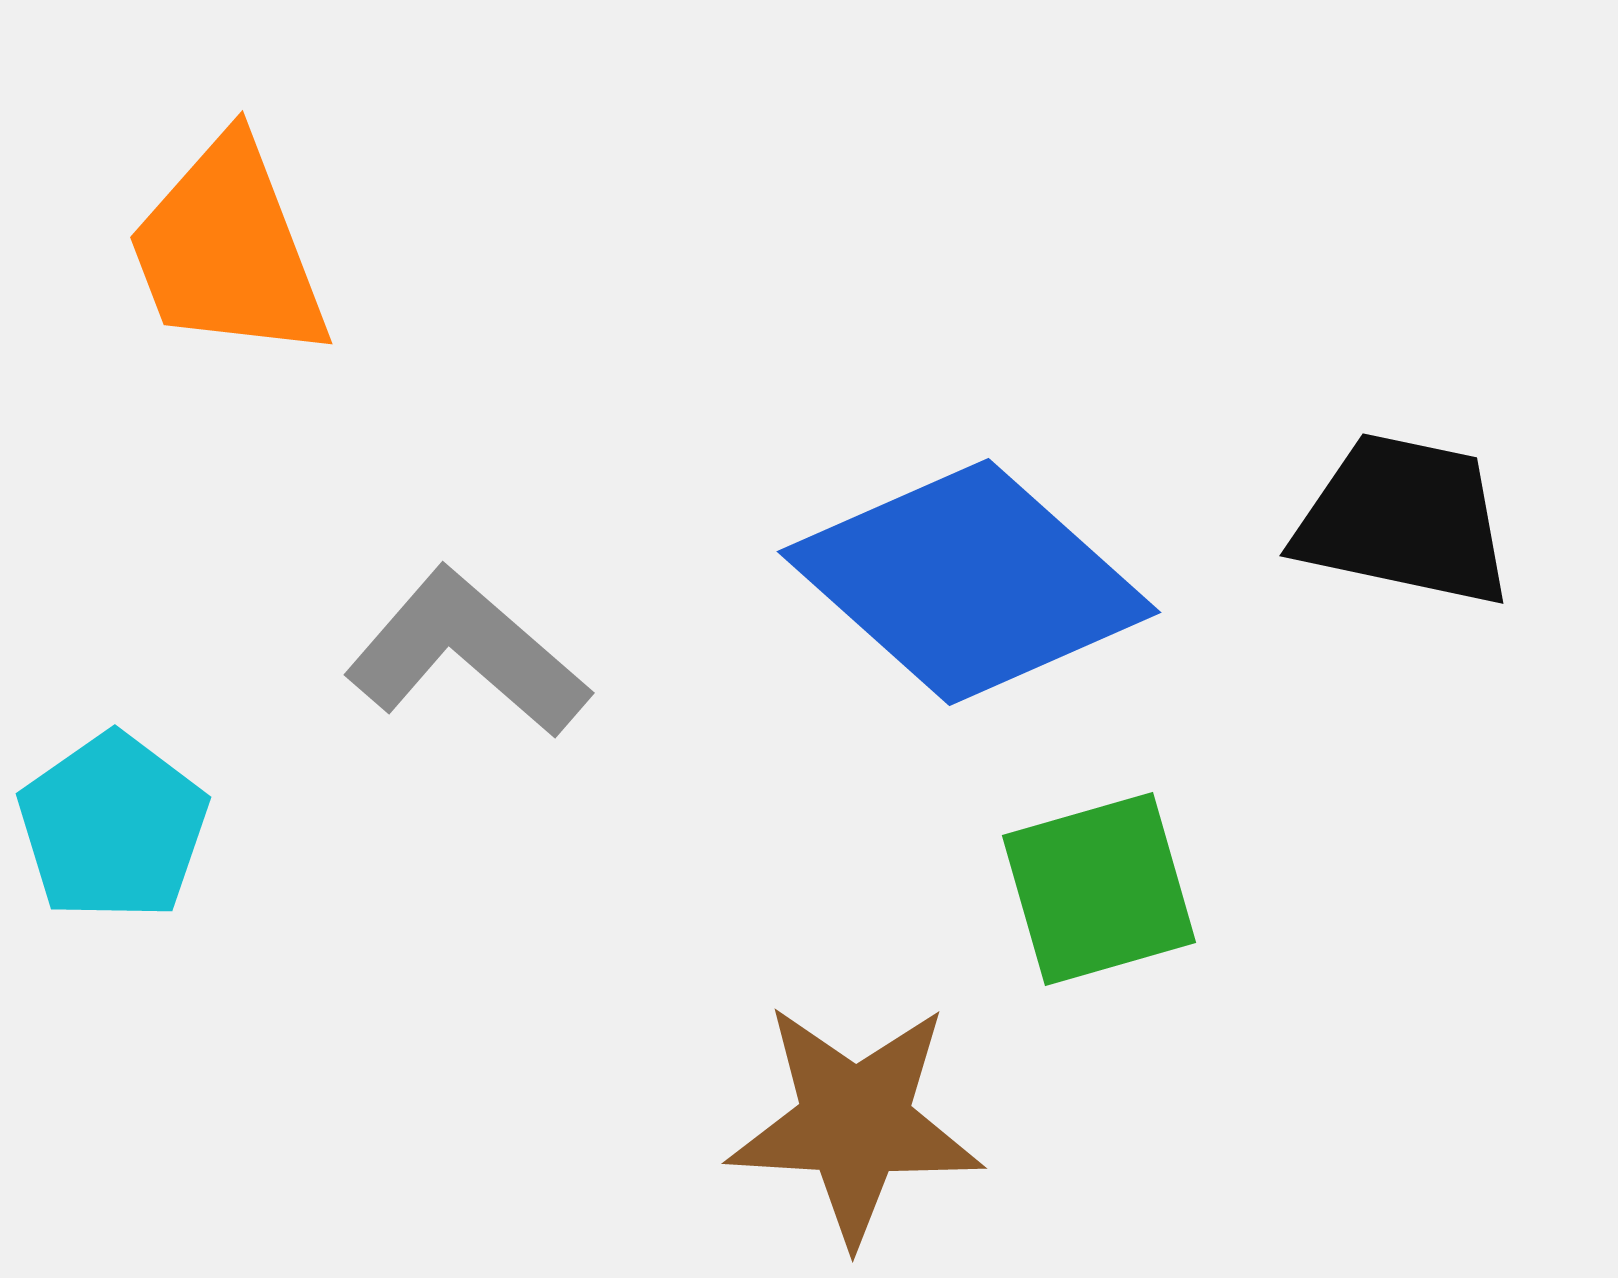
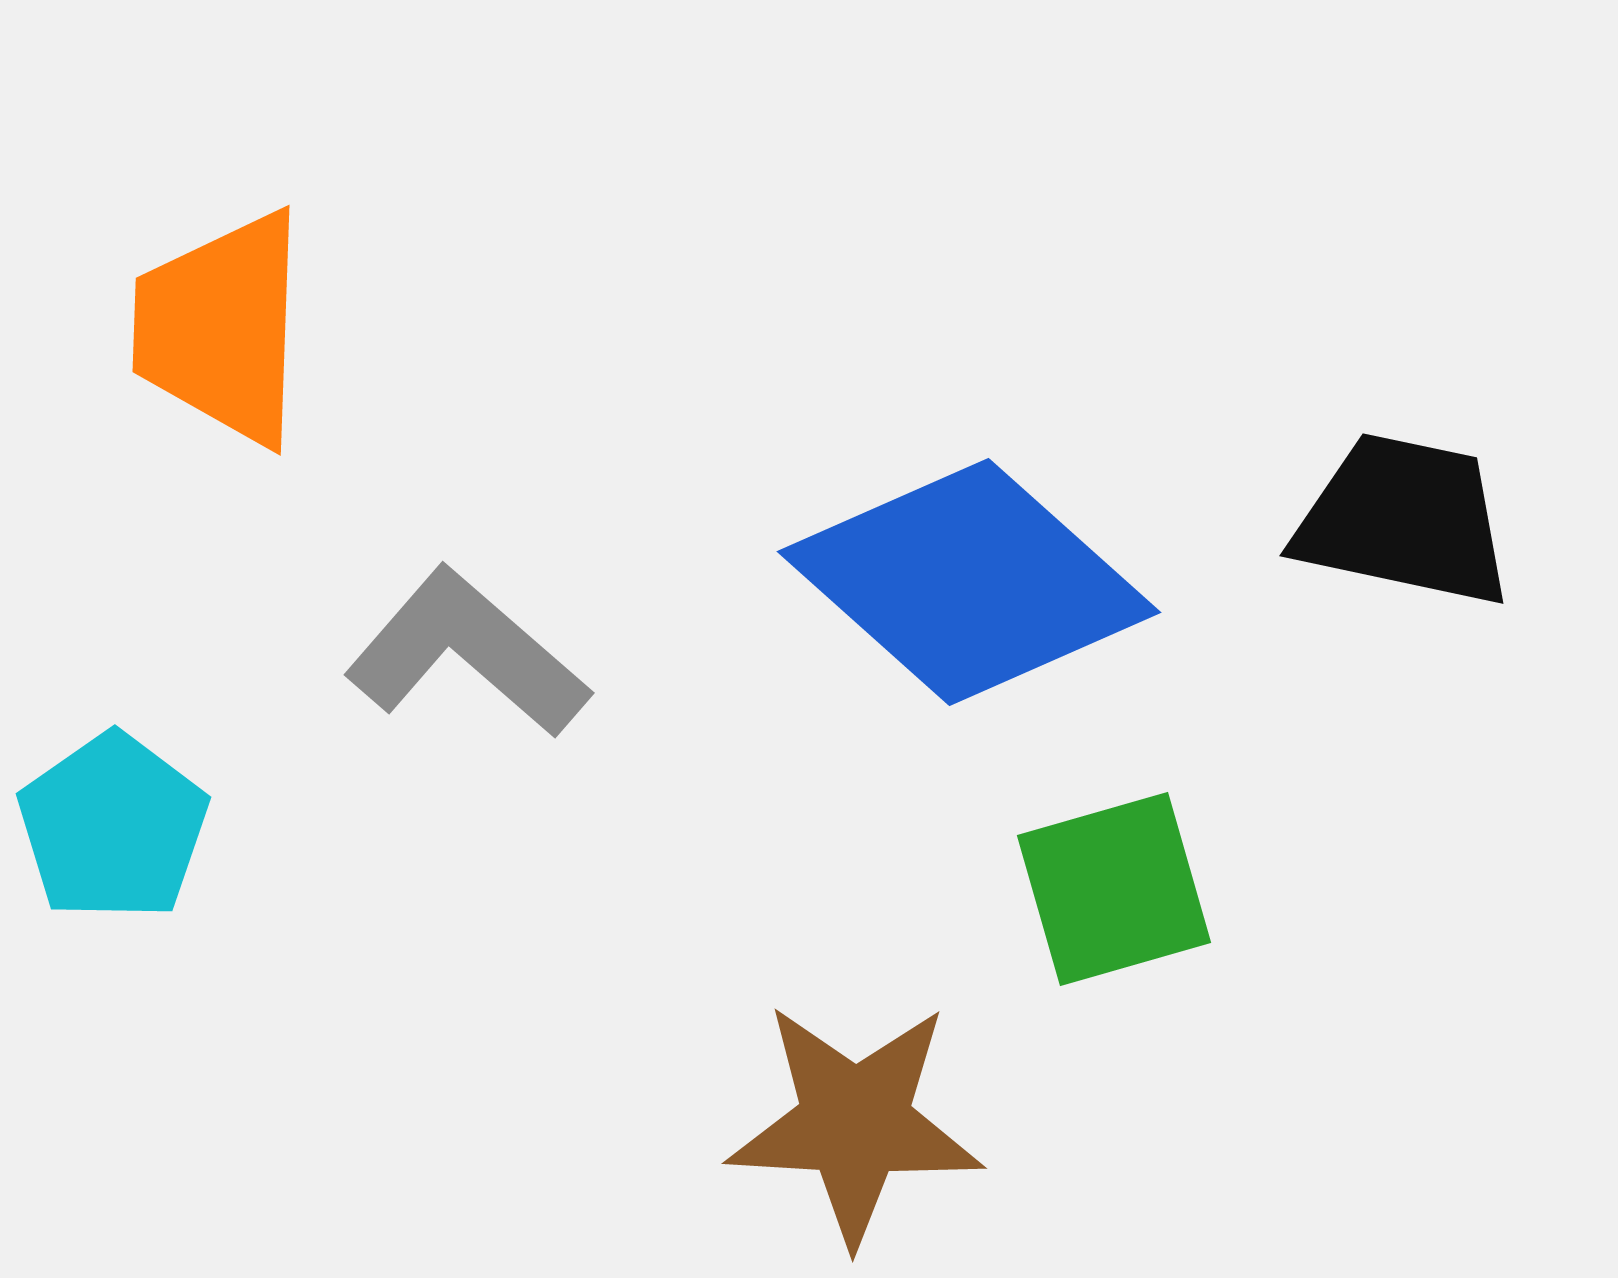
orange trapezoid: moved 7 px left, 78 px down; rotated 23 degrees clockwise
green square: moved 15 px right
